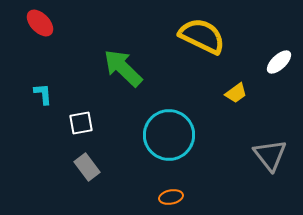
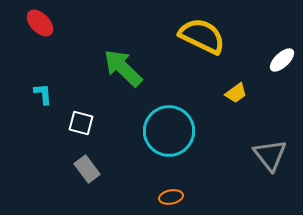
white ellipse: moved 3 px right, 2 px up
white square: rotated 25 degrees clockwise
cyan circle: moved 4 px up
gray rectangle: moved 2 px down
